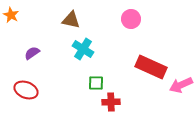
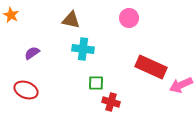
pink circle: moved 2 px left, 1 px up
cyan cross: rotated 25 degrees counterclockwise
red cross: rotated 18 degrees clockwise
